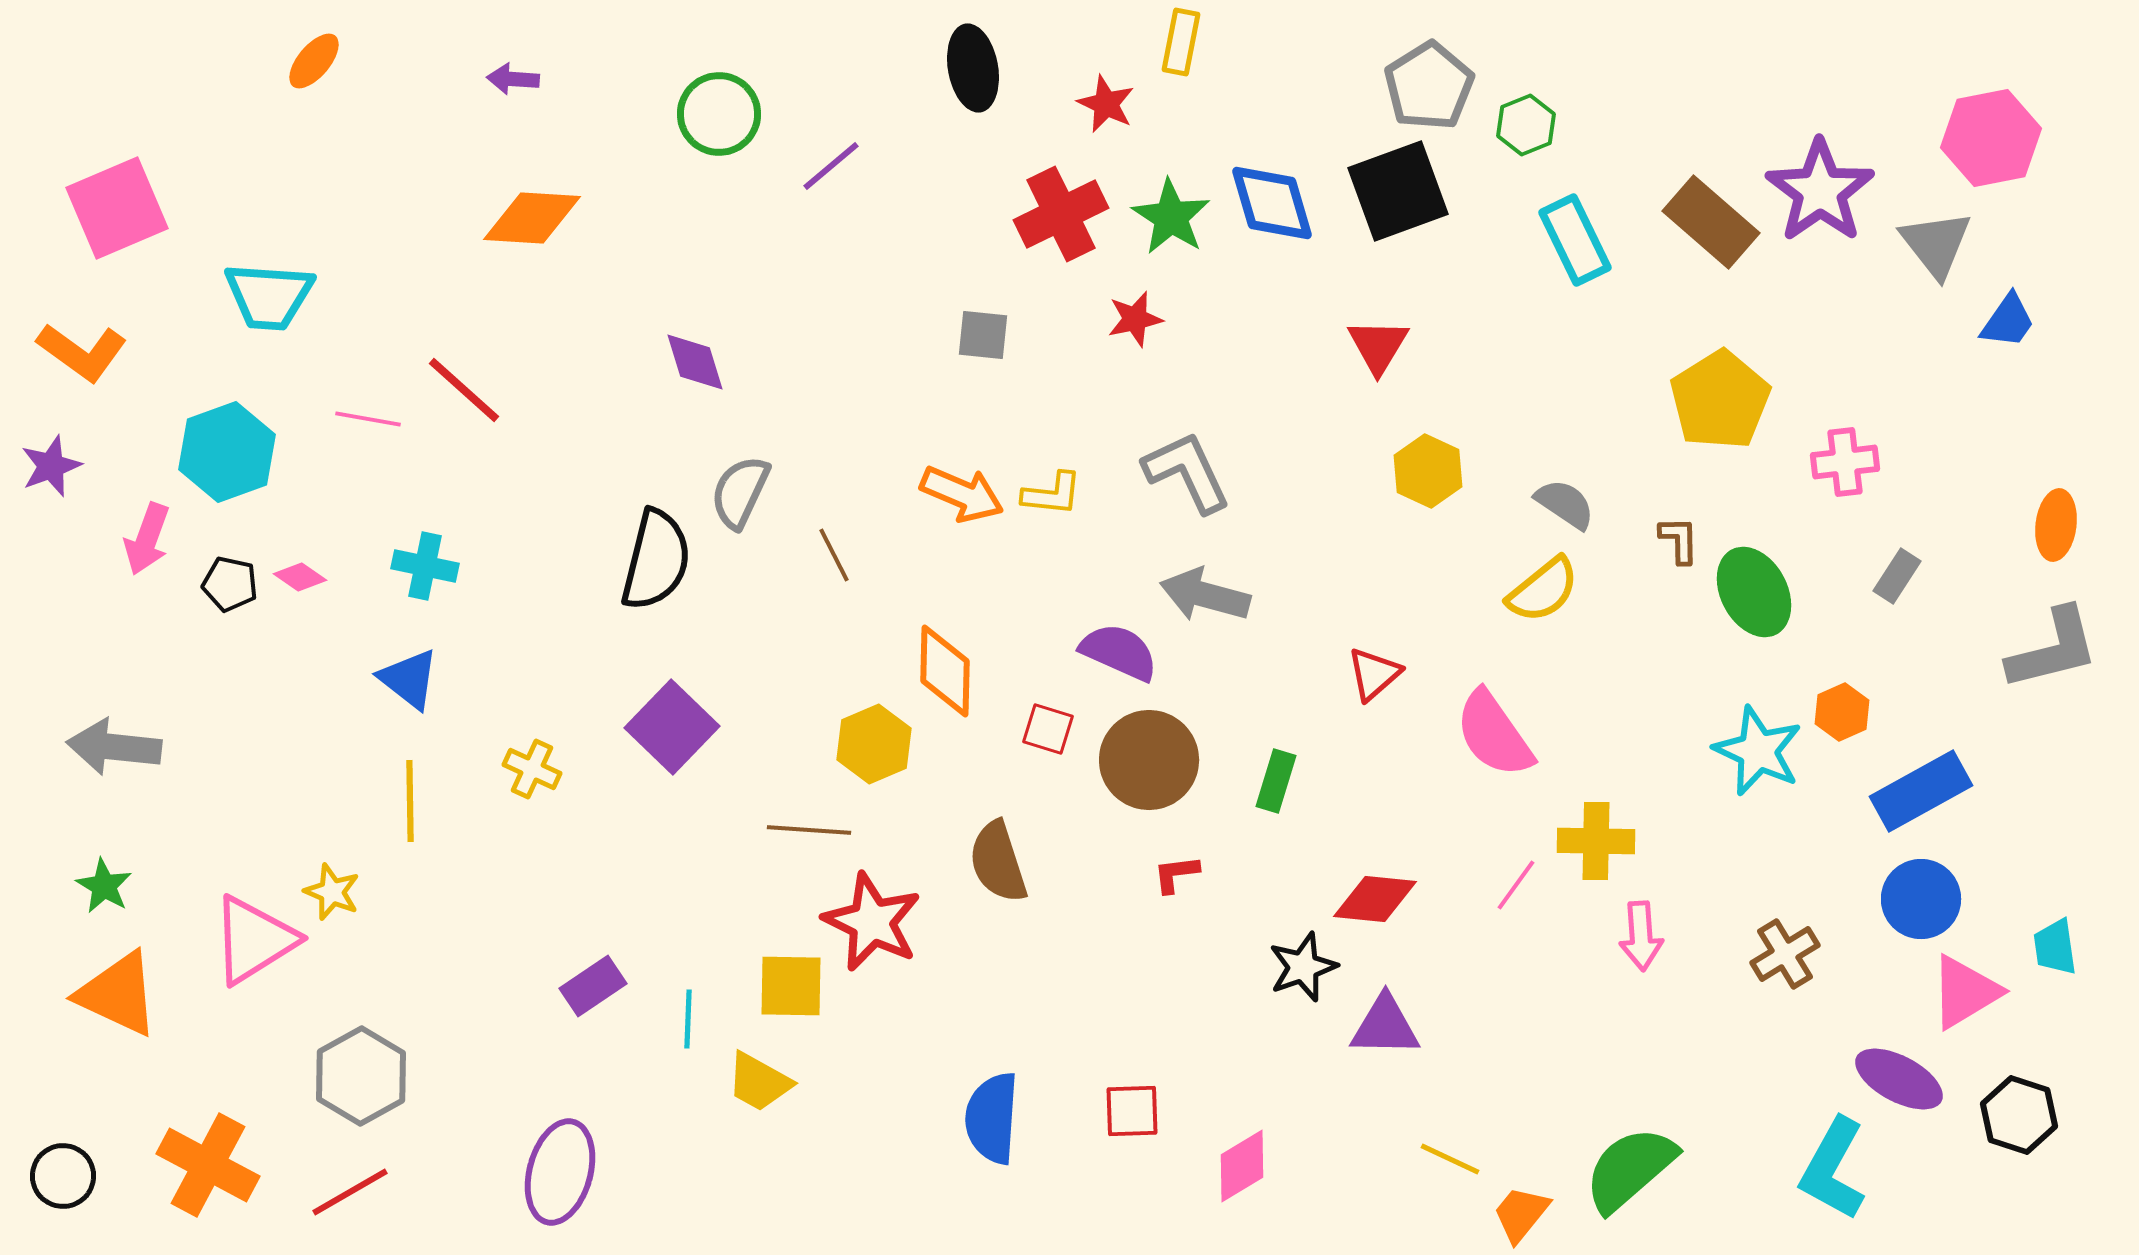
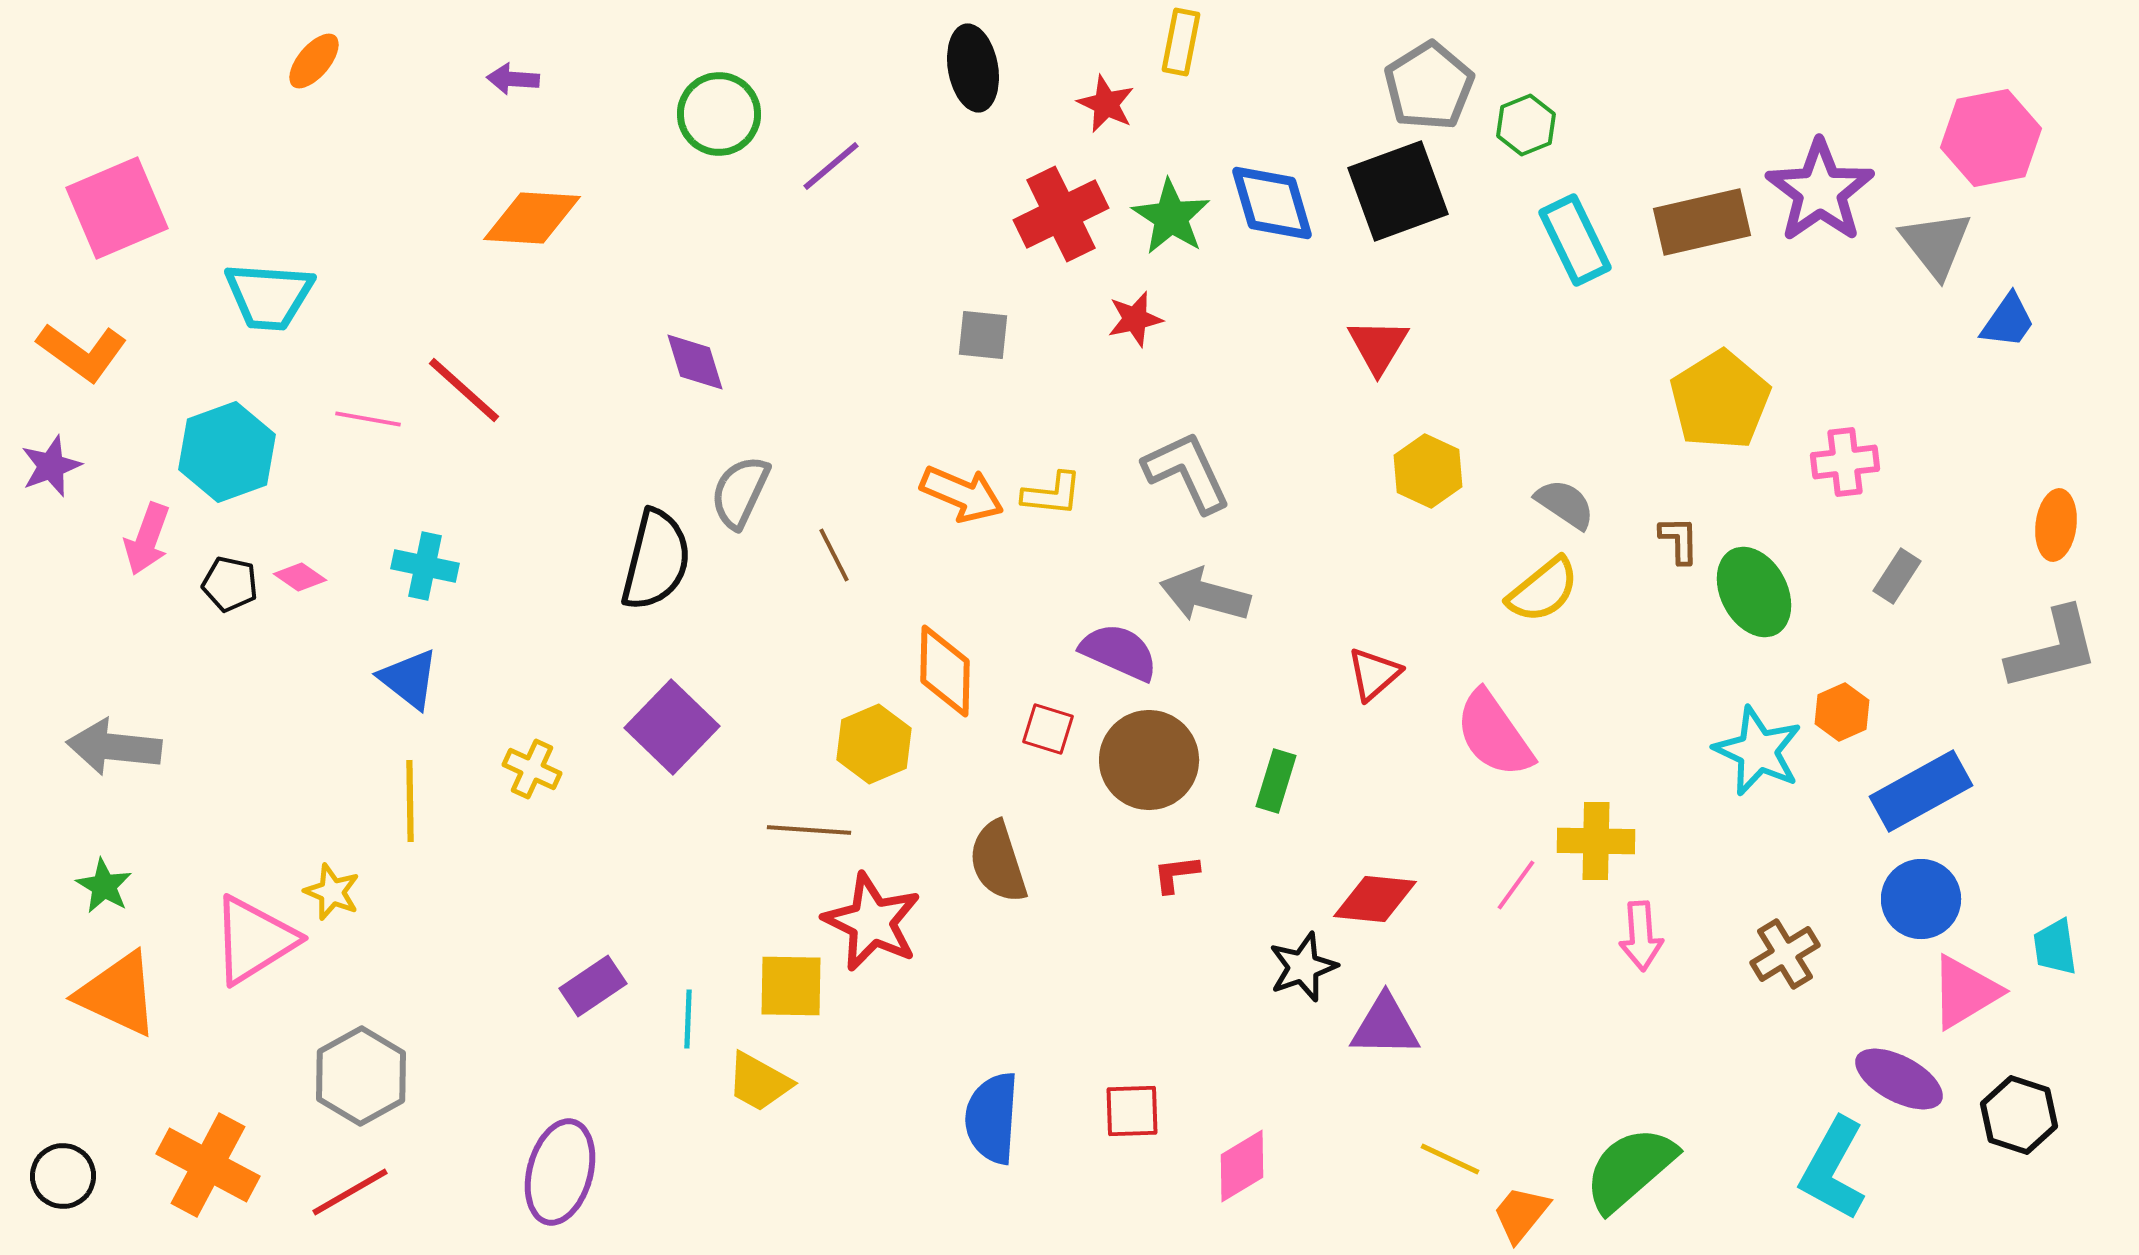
brown rectangle at (1711, 222): moved 9 px left; rotated 54 degrees counterclockwise
